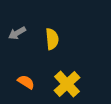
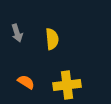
gray arrow: rotated 78 degrees counterclockwise
yellow cross: moved 1 px down; rotated 36 degrees clockwise
